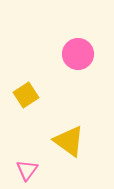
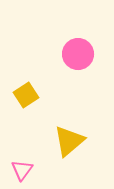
yellow triangle: rotated 44 degrees clockwise
pink triangle: moved 5 px left
